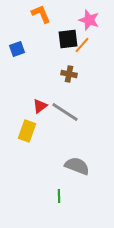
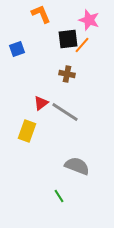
brown cross: moved 2 px left
red triangle: moved 1 px right, 3 px up
green line: rotated 32 degrees counterclockwise
